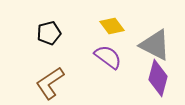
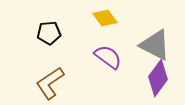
yellow diamond: moved 7 px left, 8 px up
black pentagon: rotated 10 degrees clockwise
purple diamond: rotated 21 degrees clockwise
